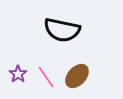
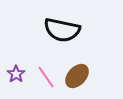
purple star: moved 2 px left
